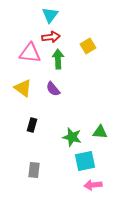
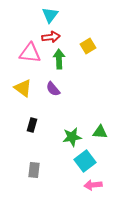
green arrow: moved 1 px right
green star: rotated 24 degrees counterclockwise
cyan square: rotated 25 degrees counterclockwise
